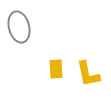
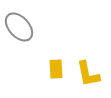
gray ellipse: rotated 28 degrees counterclockwise
